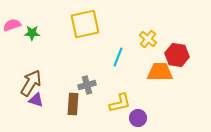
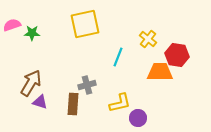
purple triangle: moved 4 px right, 2 px down
